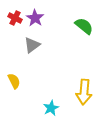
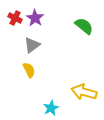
yellow semicircle: moved 15 px right, 11 px up
yellow arrow: rotated 100 degrees clockwise
